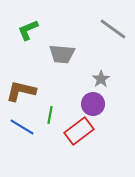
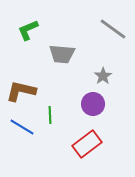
gray star: moved 2 px right, 3 px up
green line: rotated 12 degrees counterclockwise
red rectangle: moved 8 px right, 13 px down
